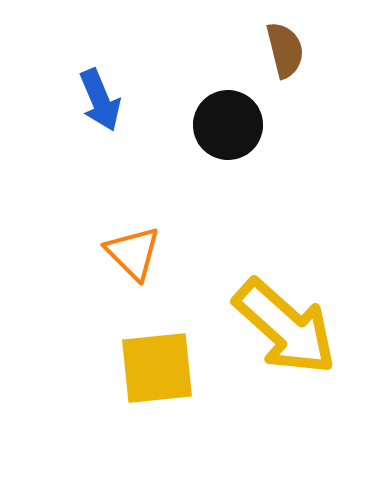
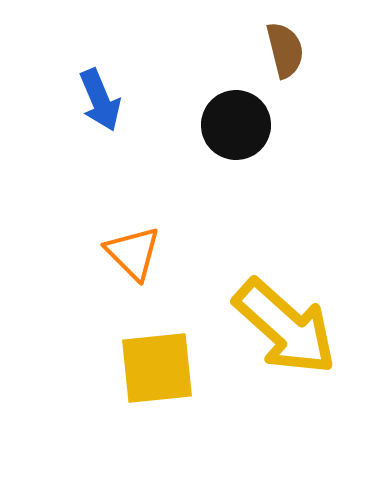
black circle: moved 8 px right
